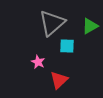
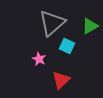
cyan square: rotated 21 degrees clockwise
pink star: moved 1 px right, 3 px up
red triangle: moved 2 px right
